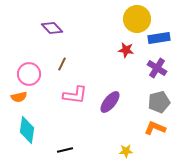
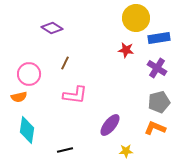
yellow circle: moved 1 px left, 1 px up
purple diamond: rotated 15 degrees counterclockwise
brown line: moved 3 px right, 1 px up
purple ellipse: moved 23 px down
